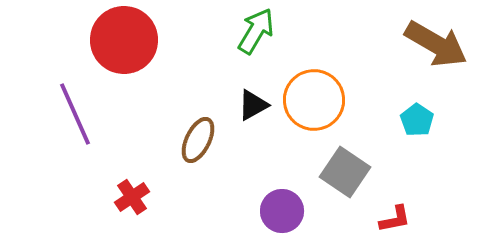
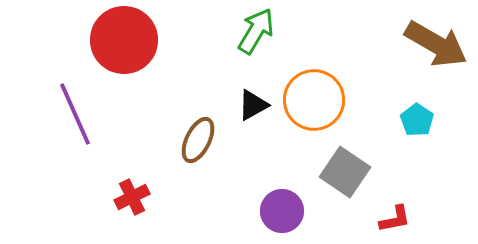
red cross: rotated 8 degrees clockwise
